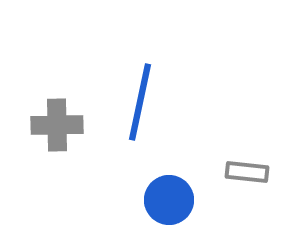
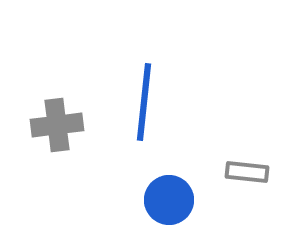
blue line: moved 4 px right; rotated 6 degrees counterclockwise
gray cross: rotated 6 degrees counterclockwise
